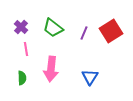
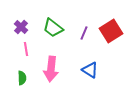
blue triangle: moved 7 px up; rotated 30 degrees counterclockwise
